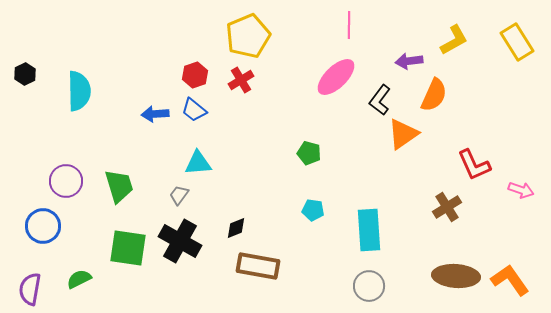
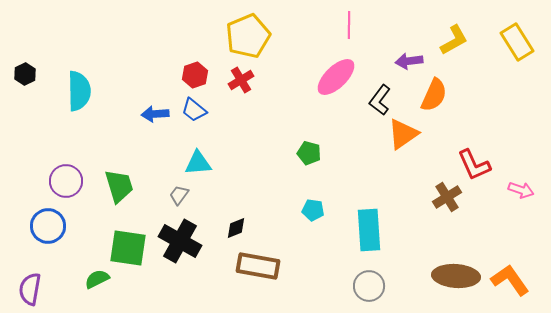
brown cross: moved 10 px up
blue circle: moved 5 px right
green semicircle: moved 18 px right
